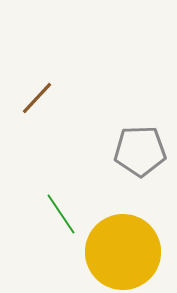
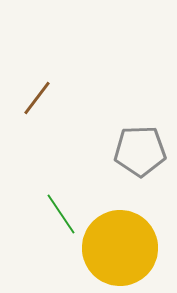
brown line: rotated 6 degrees counterclockwise
yellow circle: moved 3 px left, 4 px up
